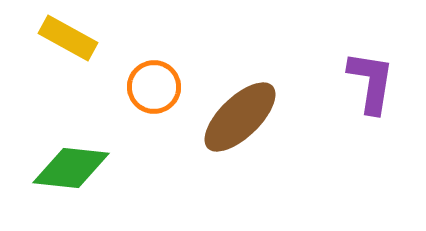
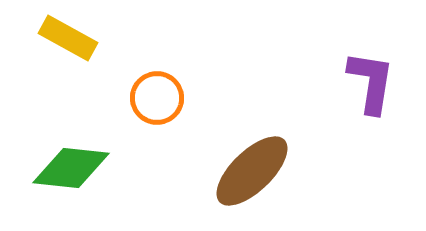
orange circle: moved 3 px right, 11 px down
brown ellipse: moved 12 px right, 54 px down
